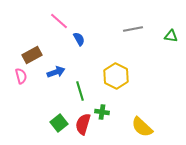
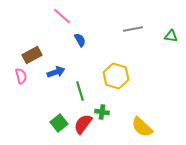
pink line: moved 3 px right, 5 px up
blue semicircle: moved 1 px right, 1 px down
yellow hexagon: rotated 10 degrees counterclockwise
red semicircle: rotated 20 degrees clockwise
